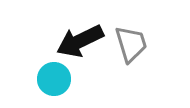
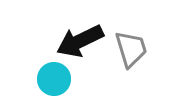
gray trapezoid: moved 5 px down
